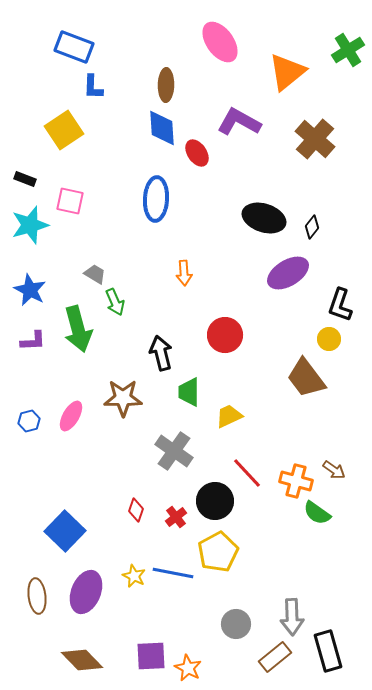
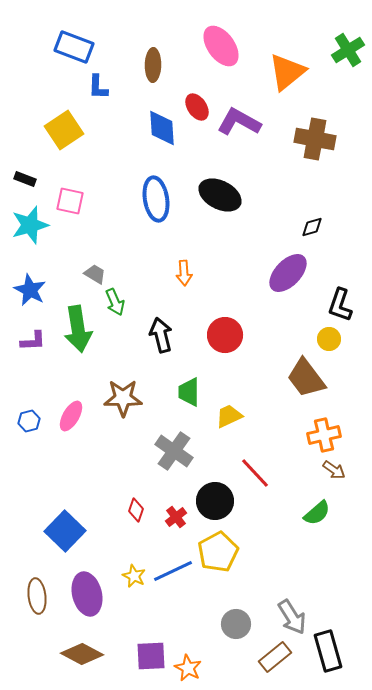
pink ellipse at (220, 42): moved 1 px right, 4 px down
brown ellipse at (166, 85): moved 13 px left, 20 px up
blue L-shape at (93, 87): moved 5 px right
brown cross at (315, 139): rotated 30 degrees counterclockwise
red ellipse at (197, 153): moved 46 px up
blue ellipse at (156, 199): rotated 12 degrees counterclockwise
black ellipse at (264, 218): moved 44 px left, 23 px up; rotated 9 degrees clockwise
black diamond at (312, 227): rotated 35 degrees clockwise
purple ellipse at (288, 273): rotated 15 degrees counterclockwise
green arrow at (78, 329): rotated 6 degrees clockwise
black arrow at (161, 353): moved 18 px up
red line at (247, 473): moved 8 px right
orange cross at (296, 481): moved 28 px right, 46 px up; rotated 28 degrees counterclockwise
green semicircle at (317, 513): rotated 76 degrees counterclockwise
blue line at (173, 573): moved 2 px up; rotated 36 degrees counterclockwise
purple ellipse at (86, 592): moved 1 px right, 2 px down; rotated 36 degrees counterclockwise
gray arrow at (292, 617): rotated 30 degrees counterclockwise
brown diamond at (82, 660): moved 6 px up; rotated 18 degrees counterclockwise
